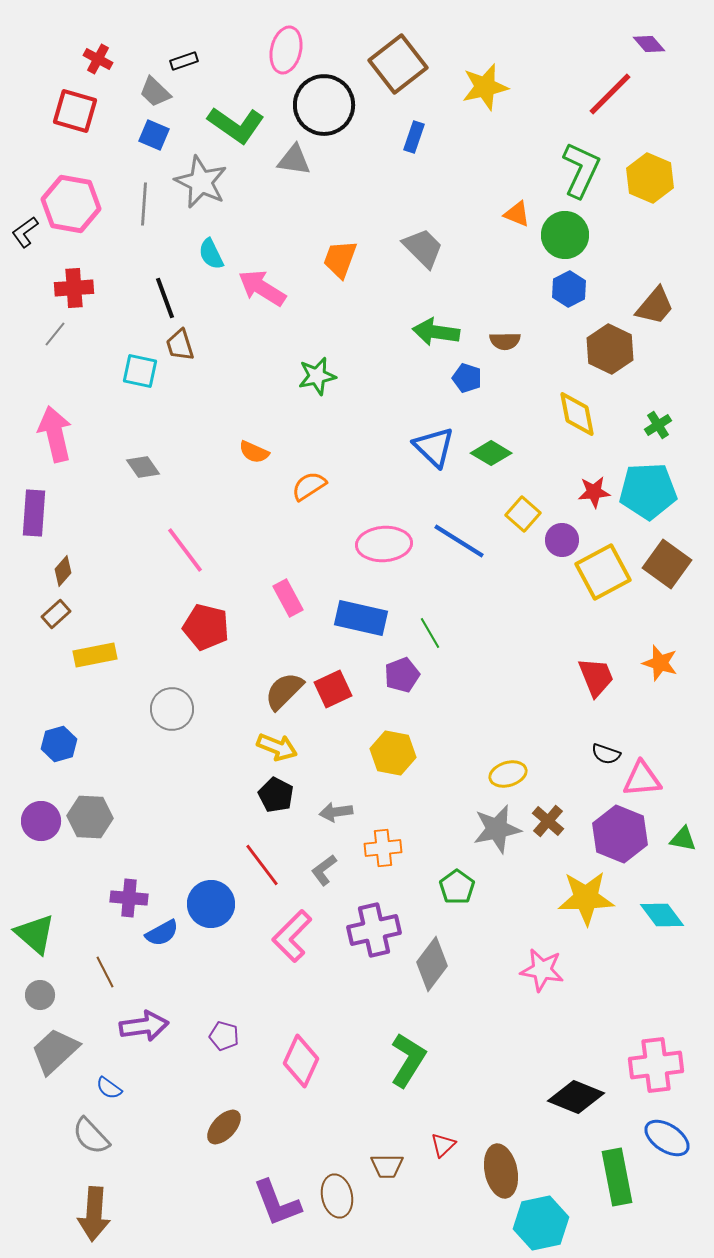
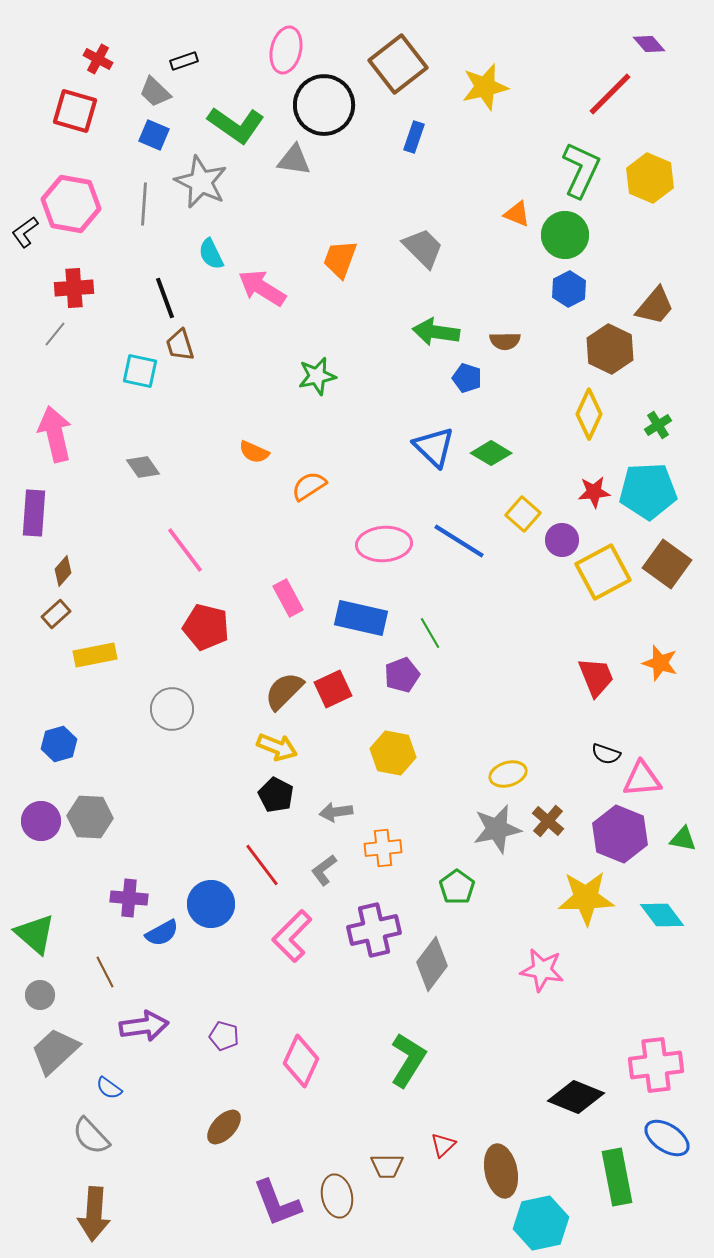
yellow diamond at (577, 414): moved 12 px right; rotated 36 degrees clockwise
